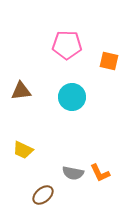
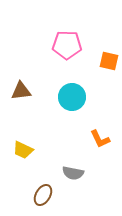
orange L-shape: moved 34 px up
brown ellipse: rotated 20 degrees counterclockwise
